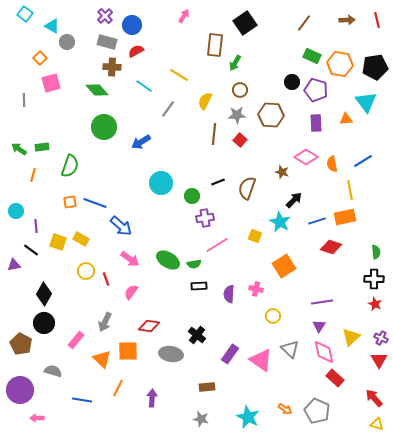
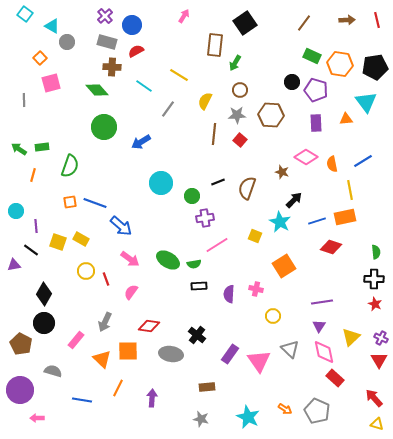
pink triangle at (261, 360): moved 2 px left, 1 px down; rotated 20 degrees clockwise
